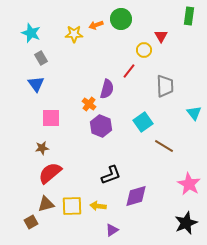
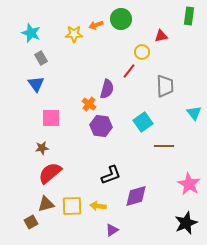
red triangle: rotated 48 degrees clockwise
yellow circle: moved 2 px left, 2 px down
purple hexagon: rotated 15 degrees counterclockwise
brown line: rotated 30 degrees counterclockwise
